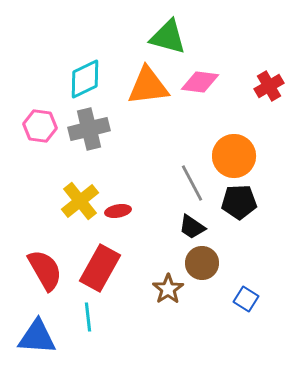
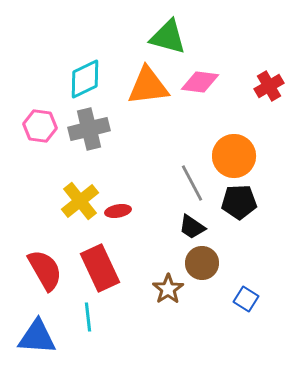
red rectangle: rotated 54 degrees counterclockwise
